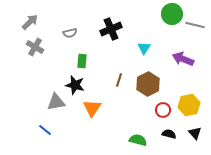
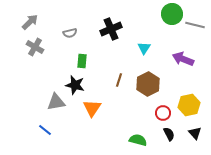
red circle: moved 3 px down
black semicircle: rotated 48 degrees clockwise
